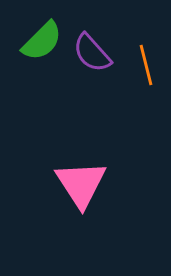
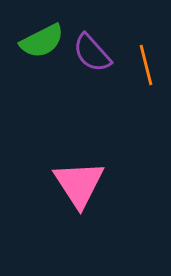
green semicircle: rotated 18 degrees clockwise
pink triangle: moved 2 px left
